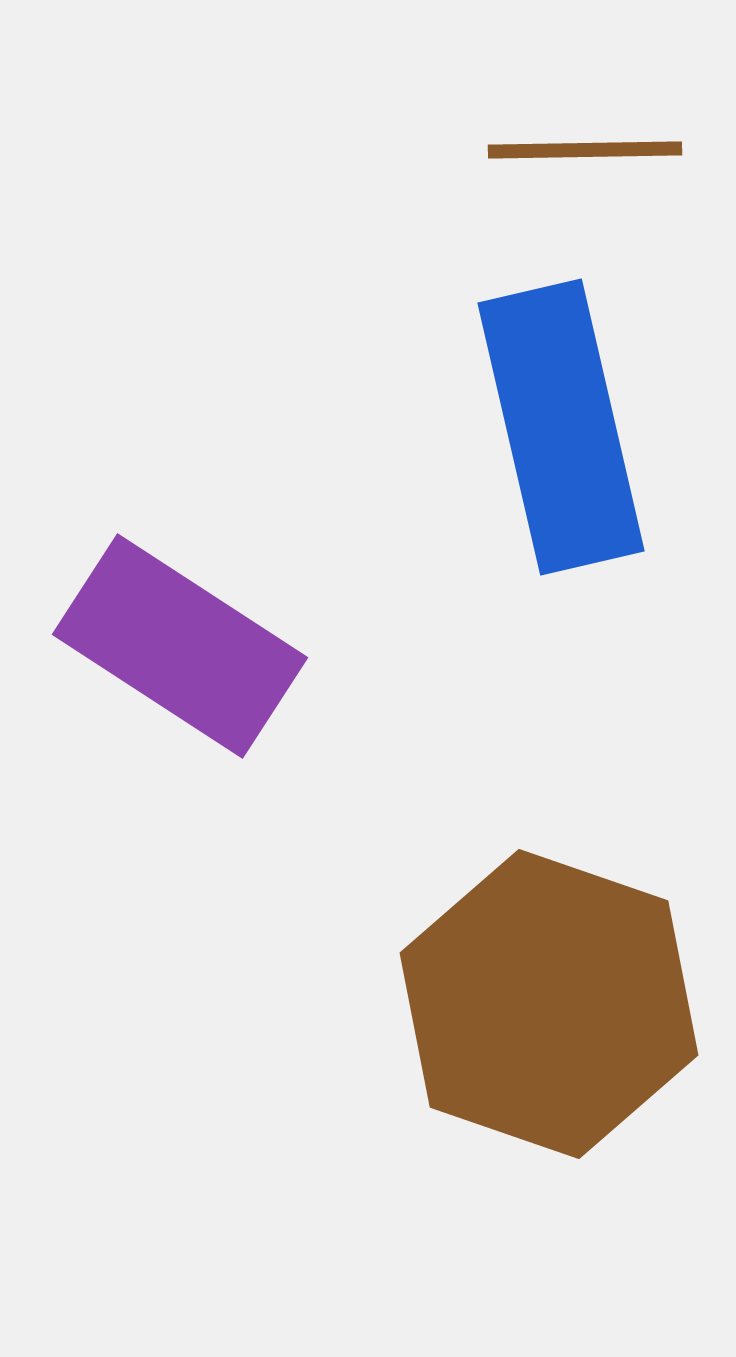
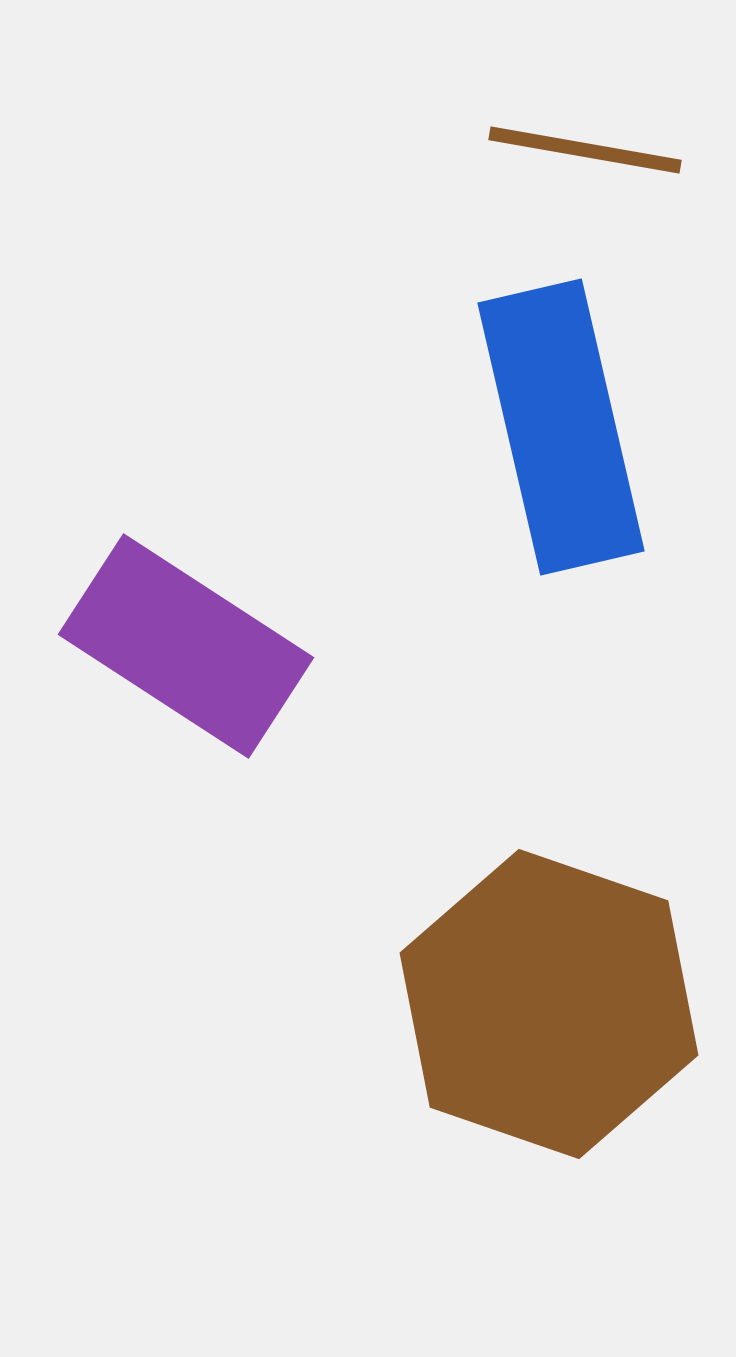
brown line: rotated 11 degrees clockwise
purple rectangle: moved 6 px right
